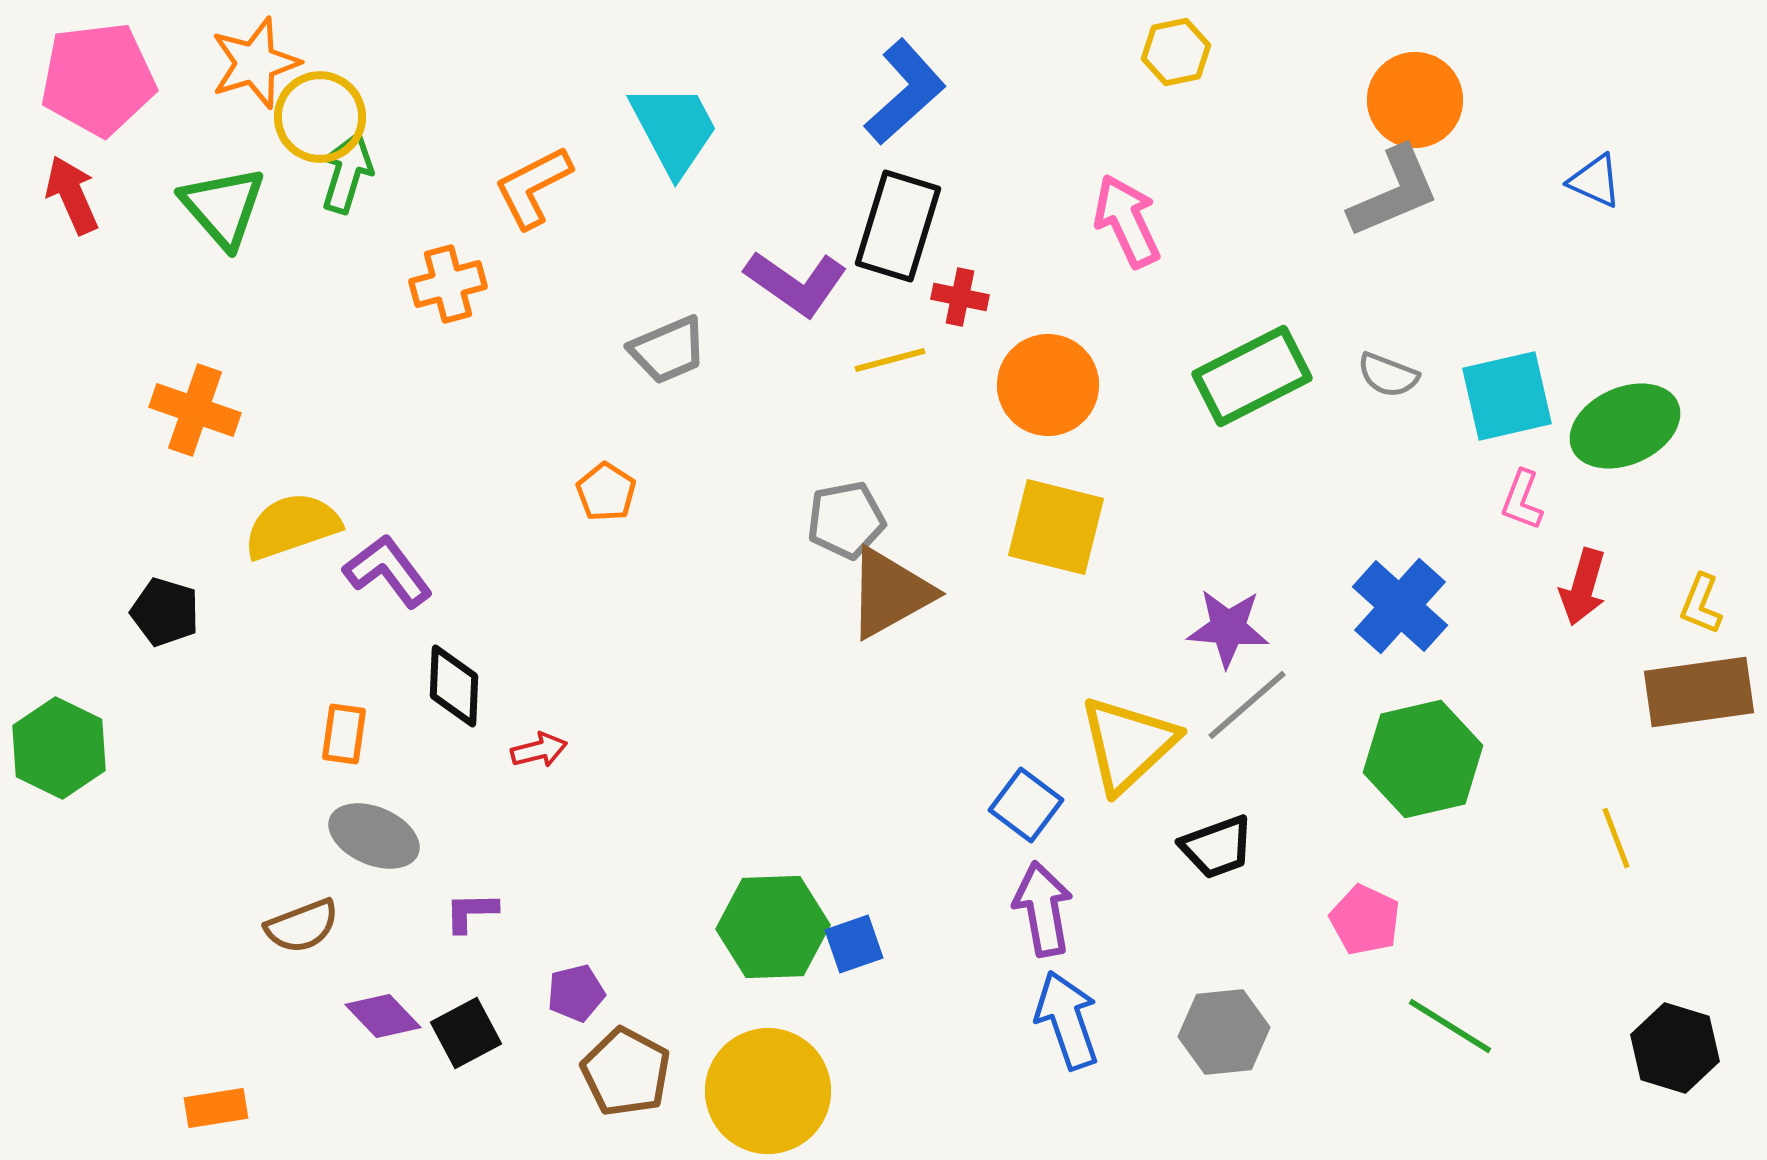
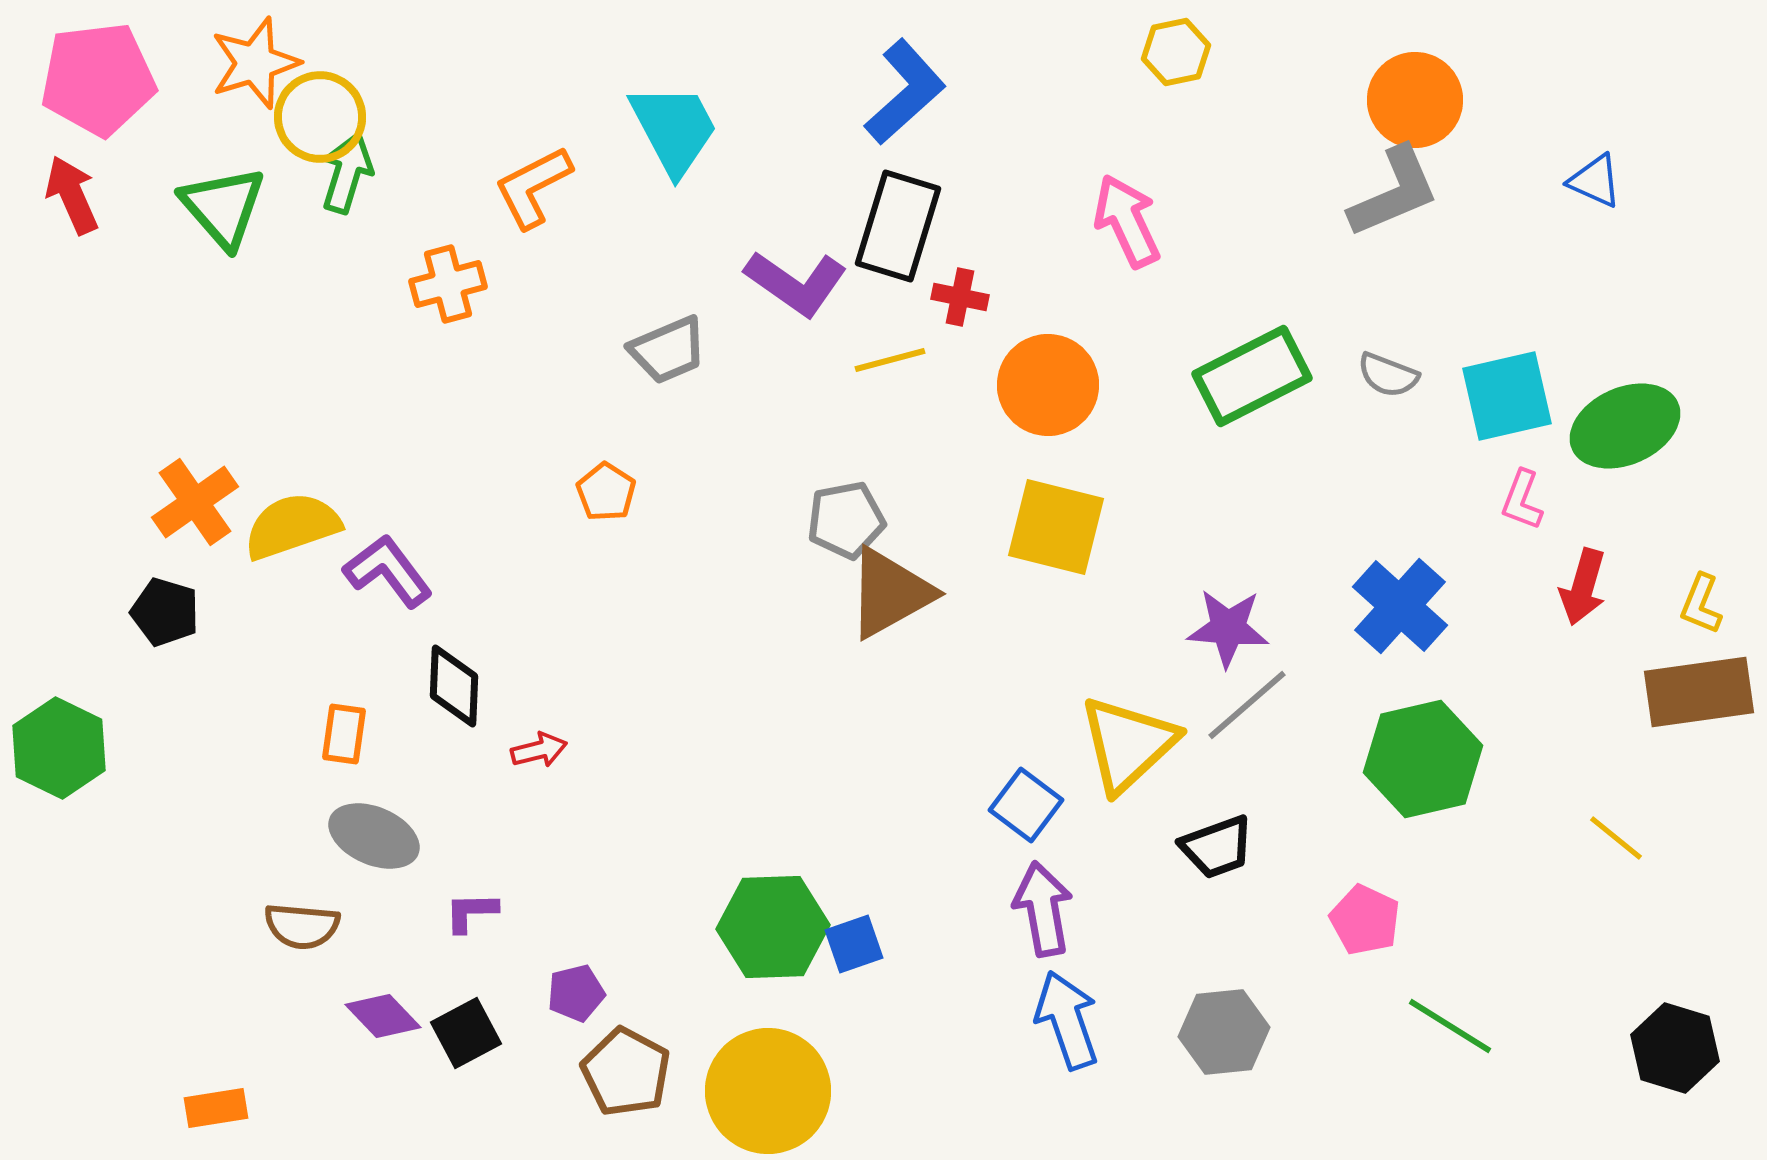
orange cross at (195, 410): moved 92 px down; rotated 36 degrees clockwise
yellow line at (1616, 838): rotated 30 degrees counterclockwise
brown semicircle at (302, 926): rotated 26 degrees clockwise
